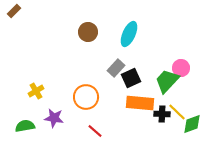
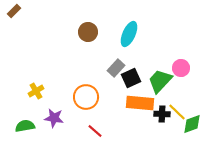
green trapezoid: moved 7 px left
